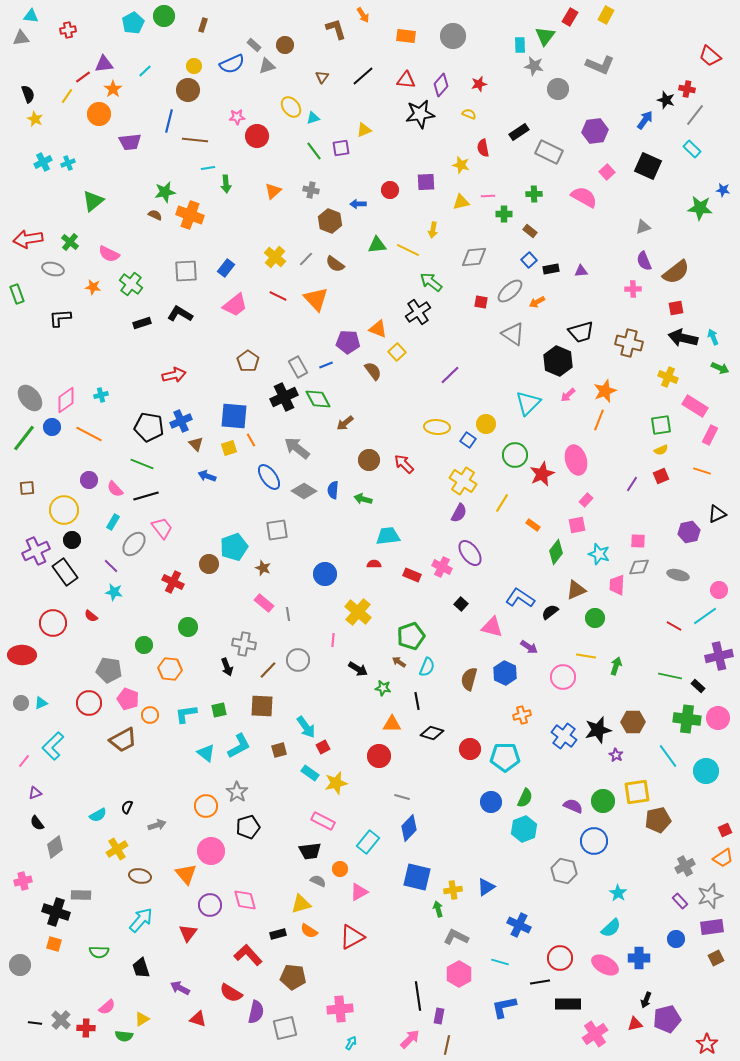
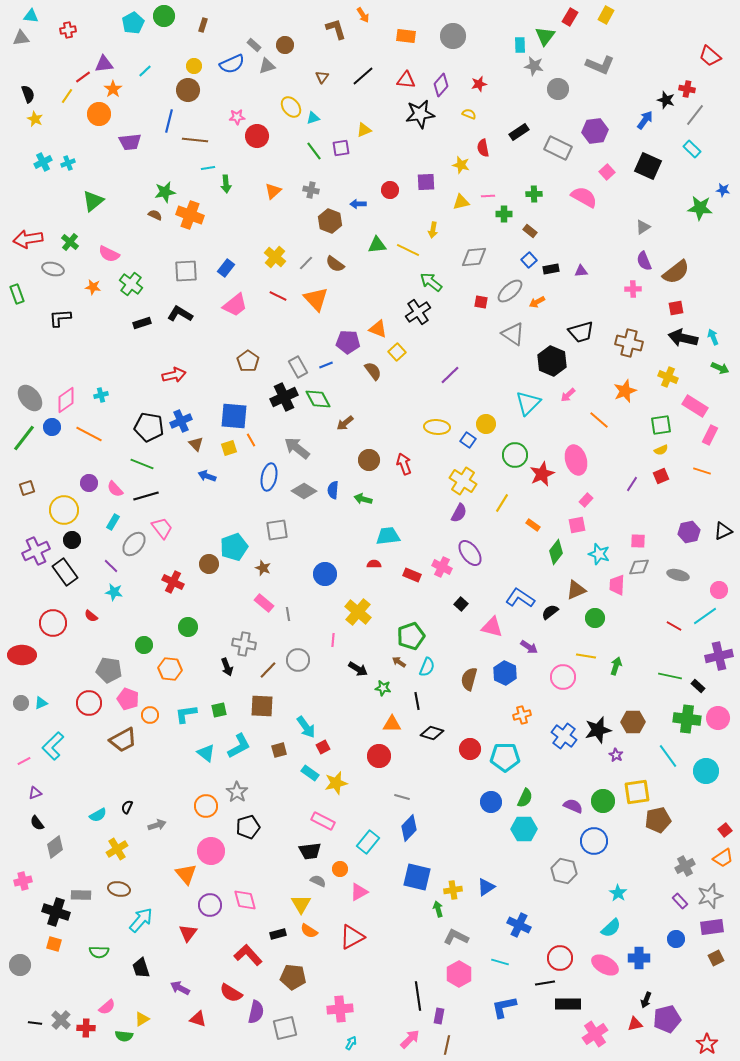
gray rectangle at (549, 152): moved 9 px right, 4 px up
gray triangle at (643, 227): rotated 14 degrees counterclockwise
gray line at (306, 259): moved 4 px down
black hexagon at (558, 361): moved 6 px left
orange star at (605, 391): moved 20 px right
orange line at (599, 420): rotated 70 degrees counterclockwise
red arrow at (404, 464): rotated 25 degrees clockwise
blue ellipse at (269, 477): rotated 48 degrees clockwise
purple circle at (89, 480): moved 3 px down
brown square at (27, 488): rotated 14 degrees counterclockwise
black triangle at (717, 514): moved 6 px right, 17 px down
pink line at (24, 761): rotated 24 degrees clockwise
cyan hexagon at (524, 829): rotated 20 degrees clockwise
red square at (725, 830): rotated 16 degrees counterclockwise
brown ellipse at (140, 876): moved 21 px left, 13 px down
yellow triangle at (301, 904): rotated 45 degrees counterclockwise
black line at (540, 982): moved 5 px right, 1 px down
